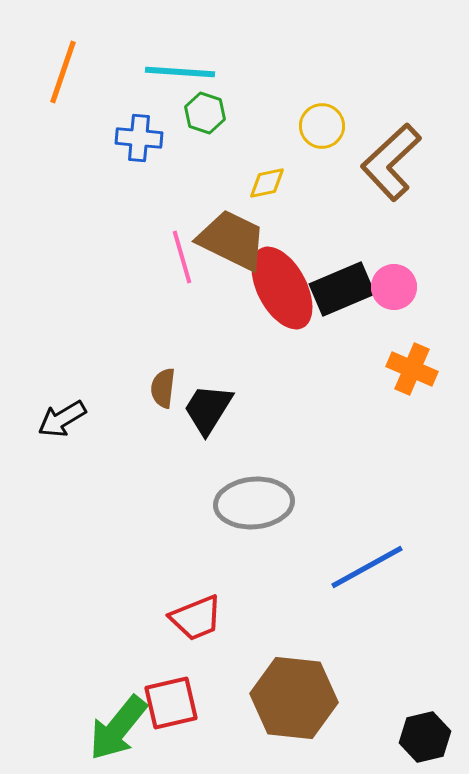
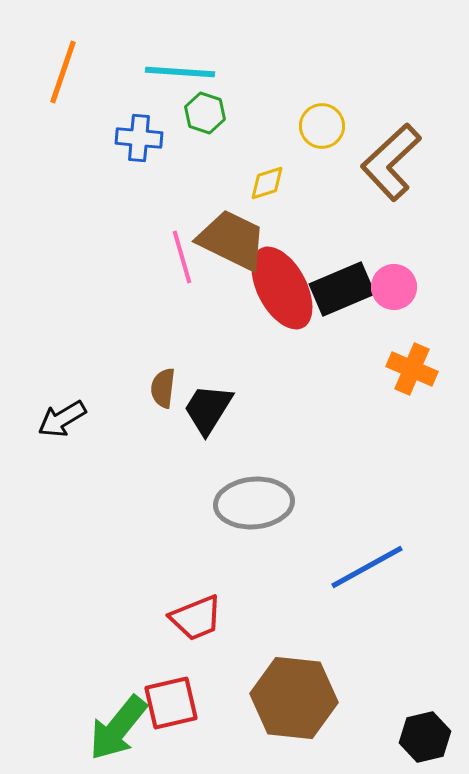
yellow diamond: rotated 6 degrees counterclockwise
